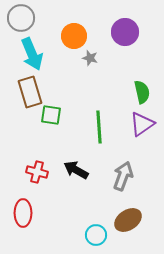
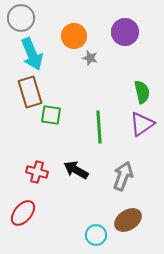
red ellipse: rotated 40 degrees clockwise
